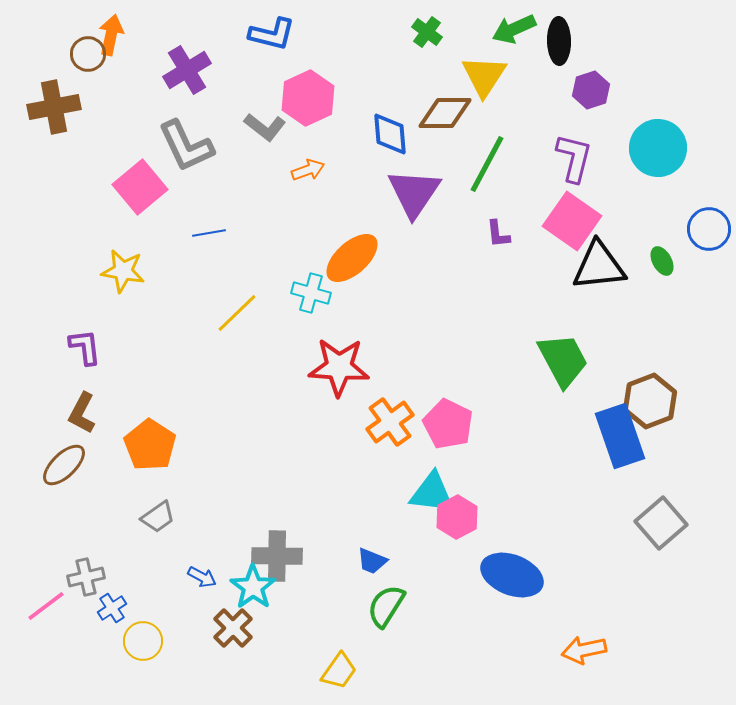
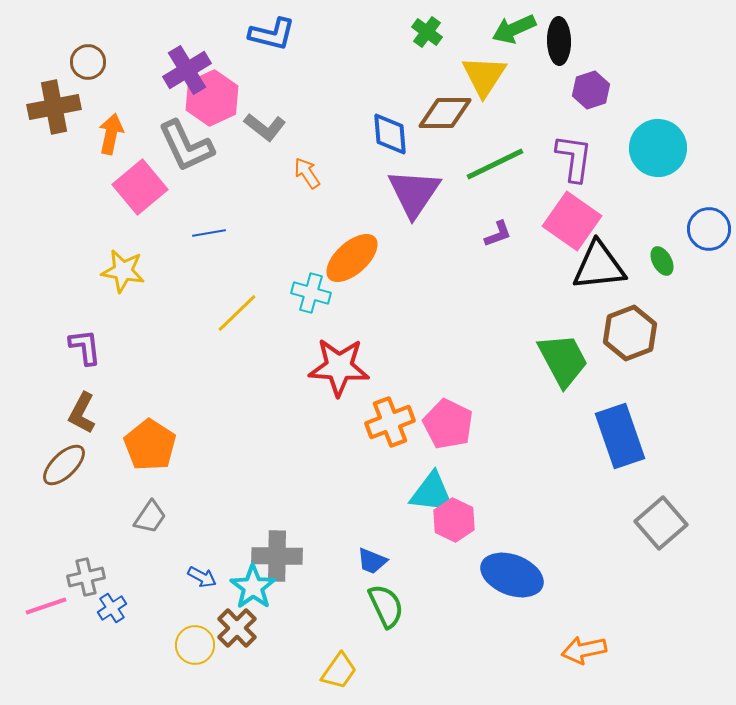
orange arrow at (111, 35): moved 99 px down
brown circle at (88, 54): moved 8 px down
pink hexagon at (308, 98): moved 96 px left
purple L-shape at (574, 158): rotated 6 degrees counterclockwise
green line at (487, 164): moved 8 px right; rotated 36 degrees clockwise
orange arrow at (308, 170): moved 1 px left, 3 px down; rotated 104 degrees counterclockwise
purple L-shape at (498, 234): rotated 104 degrees counterclockwise
brown hexagon at (650, 401): moved 20 px left, 68 px up
orange cross at (390, 422): rotated 15 degrees clockwise
gray trapezoid at (158, 517): moved 8 px left; rotated 21 degrees counterclockwise
pink hexagon at (457, 517): moved 3 px left, 3 px down; rotated 6 degrees counterclockwise
pink line at (46, 606): rotated 18 degrees clockwise
green semicircle at (386, 606): rotated 123 degrees clockwise
brown cross at (233, 628): moved 4 px right
yellow circle at (143, 641): moved 52 px right, 4 px down
